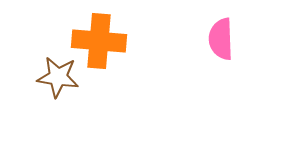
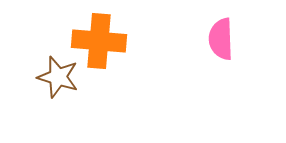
brown star: rotated 9 degrees clockwise
